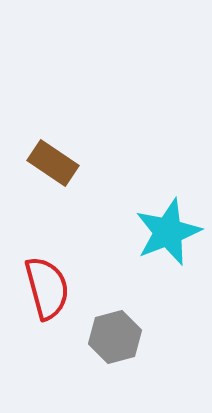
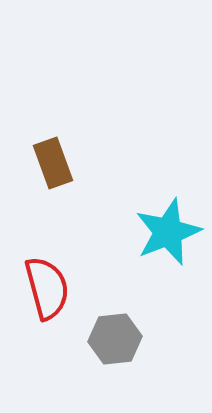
brown rectangle: rotated 36 degrees clockwise
gray hexagon: moved 2 px down; rotated 9 degrees clockwise
